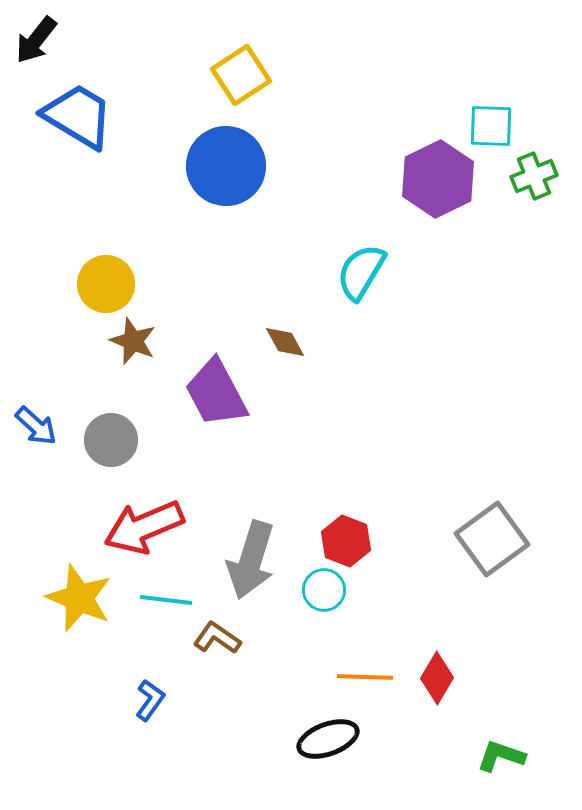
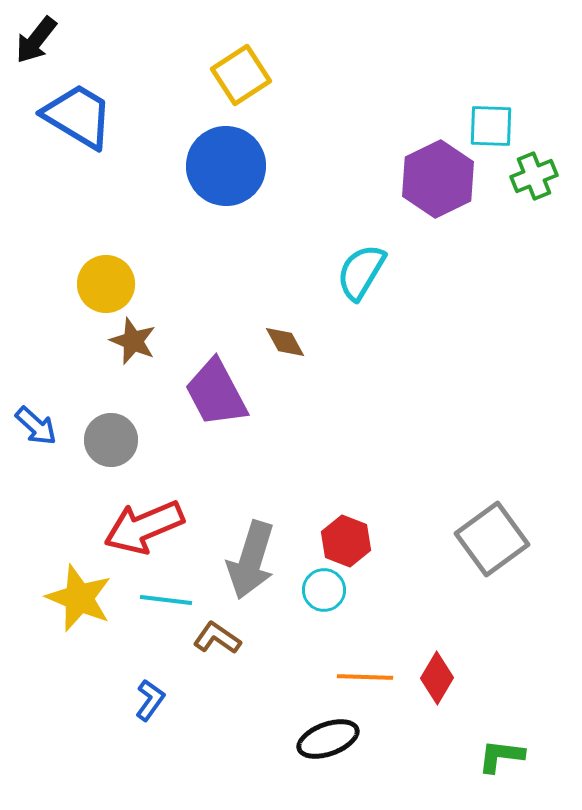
green L-shape: rotated 12 degrees counterclockwise
